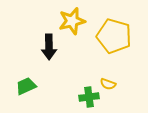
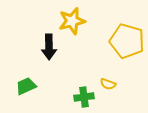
yellow pentagon: moved 13 px right, 5 px down
green cross: moved 5 px left
